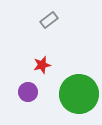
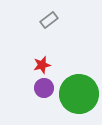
purple circle: moved 16 px right, 4 px up
